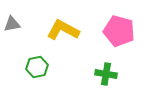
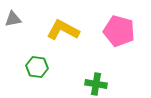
gray triangle: moved 1 px right, 5 px up
green hexagon: rotated 20 degrees clockwise
green cross: moved 10 px left, 10 px down
